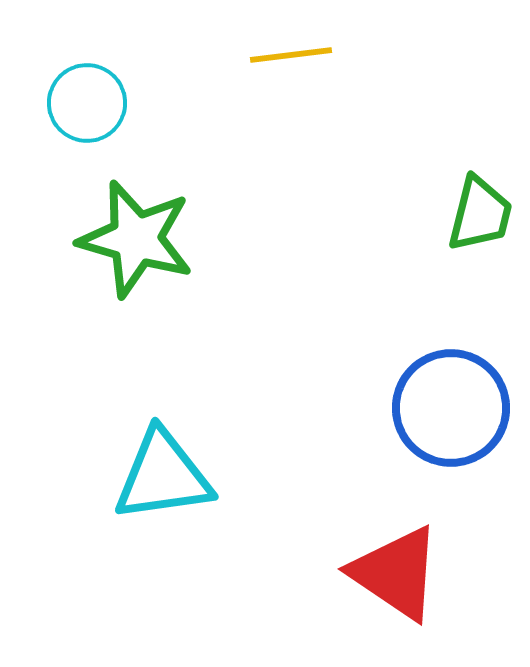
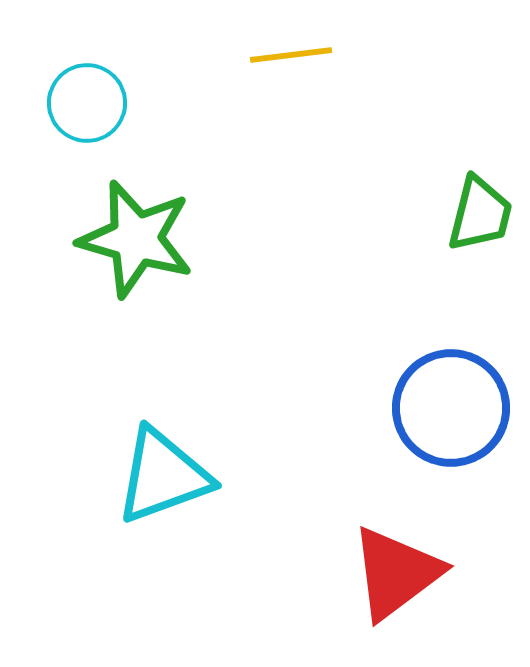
cyan triangle: rotated 12 degrees counterclockwise
red triangle: rotated 49 degrees clockwise
